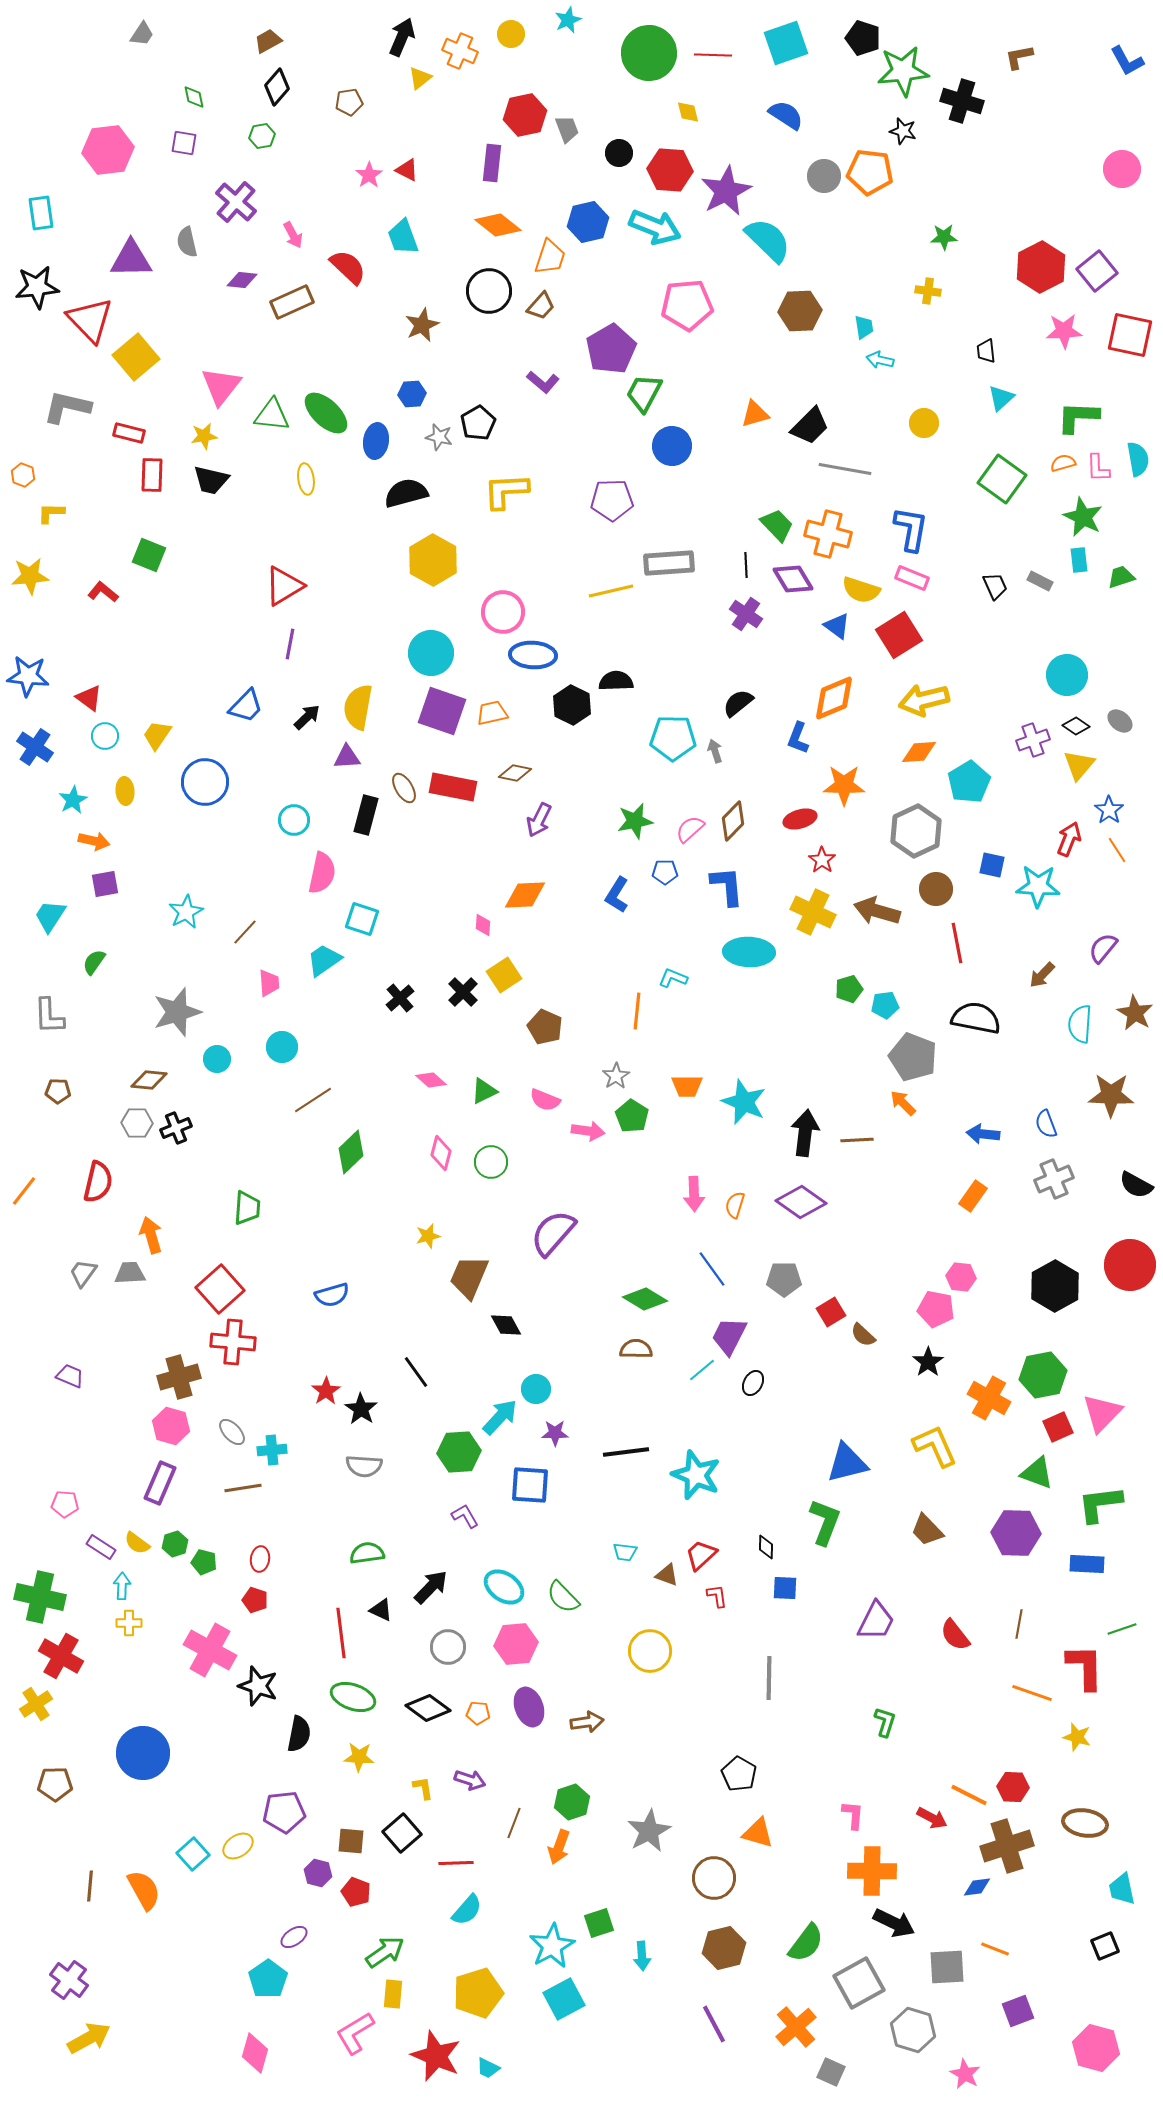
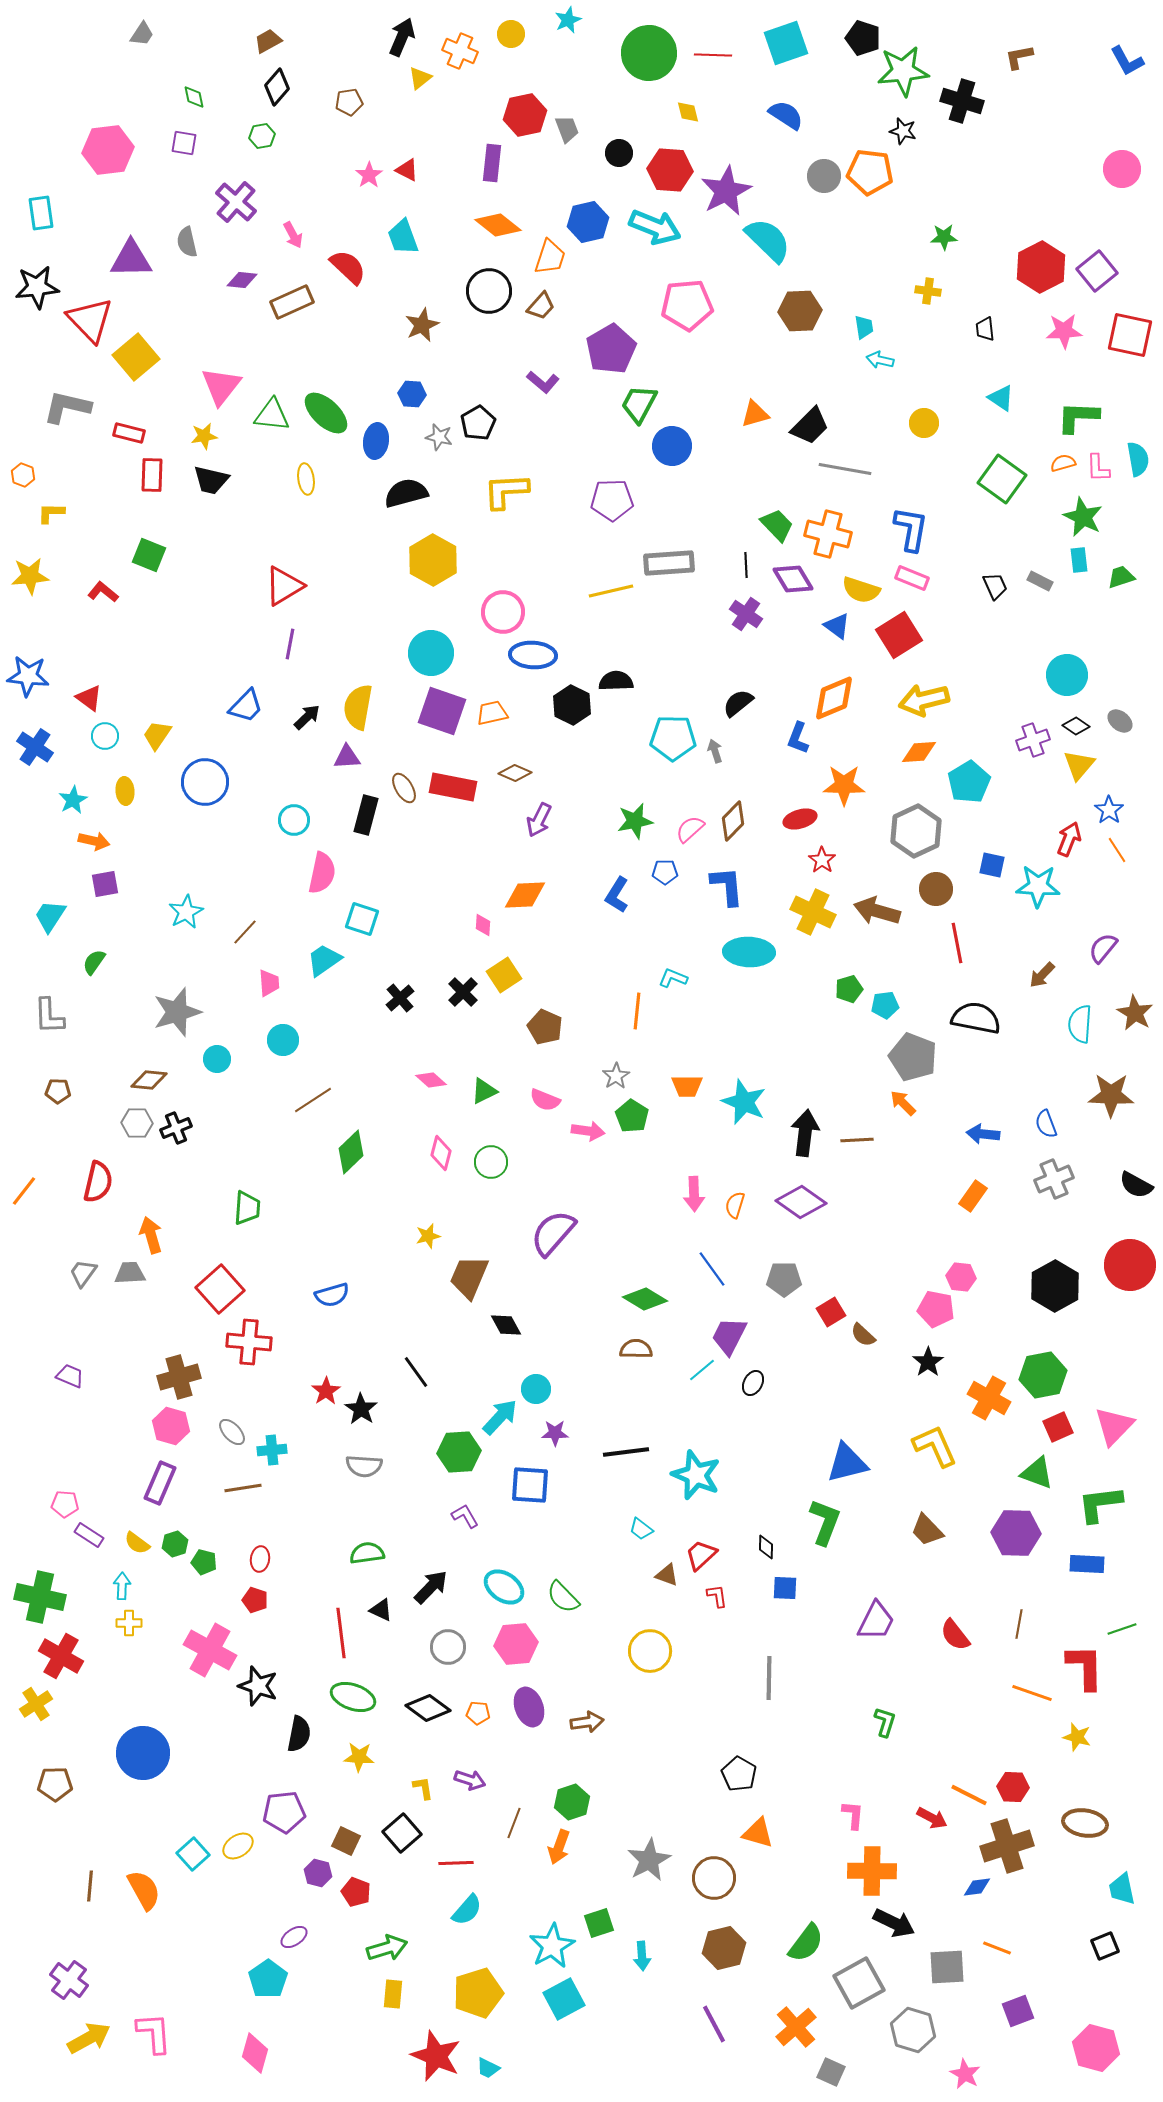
black trapezoid at (986, 351): moved 1 px left, 22 px up
green trapezoid at (644, 393): moved 5 px left, 11 px down
blue hexagon at (412, 394): rotated 8 degrees clockwise
cyan triangle at (1001, 398): rotated 44 degrees counterclockwise
brown diamond at (515, 773): rotated 12 degrees clockwise
cyan circle at (282, 1047): moved 1 px right, 7 px up
red cross at (233, 1342): moved 16 px right
pink triangle at (1102, 1413): moved 12 px right, 13 px down
purple rectangle at (101, 1547): moved 12 px left, 12 px up
cyan trapezoid at (625, 1552): moved 16 px right, 23 px up; rotated 30 degrees clockwise
gray star at (649, 1831): moved 29 px down
brown square at (351, 1841): moved 5 px left; rotated 20 degrees clockwise
orange line at (995, 1949): moved 2 px right, 1 px up
green arrow at (385, 1952): moved 2 px right, 4 px up; rotated 18 degrees clockwise
pink L-shape at (355, 2033): moved 201 px left; rotated 117 degrees clockwise
